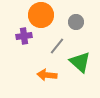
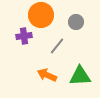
green triangle: moved 14 px down; rotated 45 degrees counterclockwise
orange arrow: rotated 18 degrees clockwise
